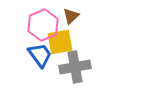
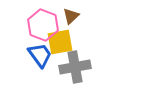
pink hexagon: rotated 16 degrees counterclockwise
